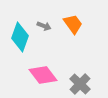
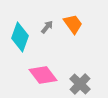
gray arrow: moved 3 px right, 1 px down; rotated 72 degrees counterclockwise
